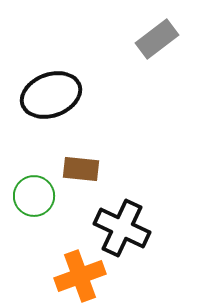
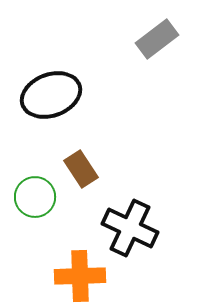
brown rectangle: rotated 51 degrees clockwise
green circle: moved 1 px right, 1 px down
black cross: moved 8 px right
orange cross: rotated 18 degrees clockwise
